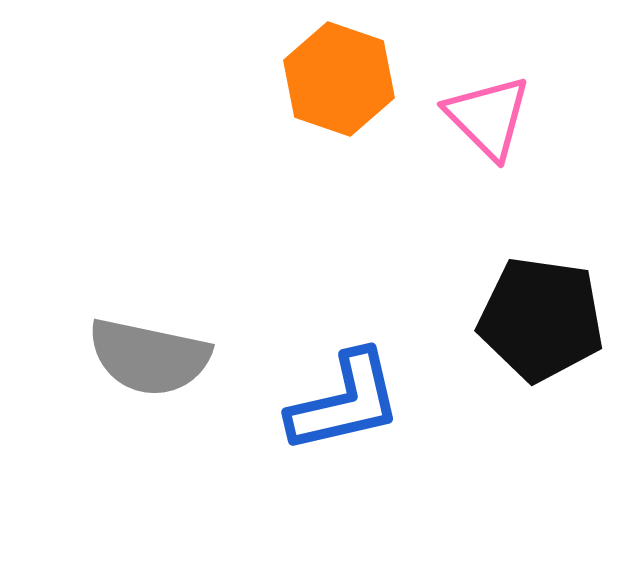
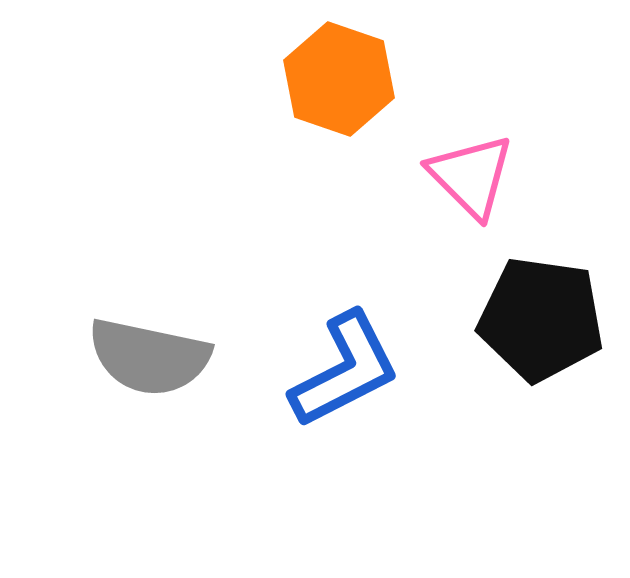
pink triangle: moved 17 px left, 59 px down
blue L-shape: moved 32 px up; rotated 14 degrees counterclockwise
